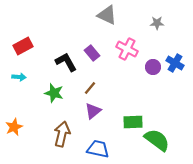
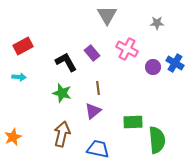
gray triangle: rotated 35 degrees clockwise
brown line: moved 8 px right; rotated 48 degrees counterclockwise
green star: moved 8 px right
orange star: moved 1 px left, 10 px down
green semicircle: rotated 48 degrees clockwise
